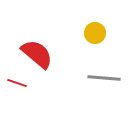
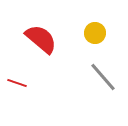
red semicircle: moved 4 px right, 15 px up
gray line: moved 1 px left, 1 px up; rotated 44 degrees clockwise
